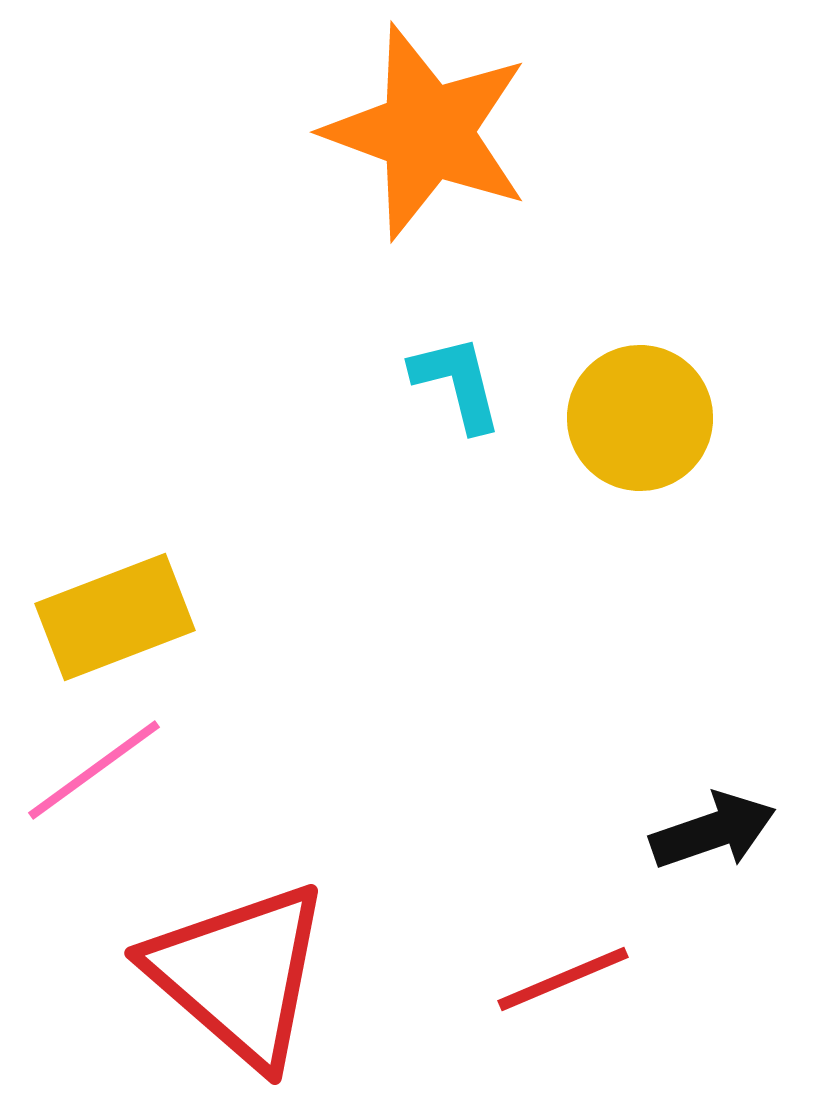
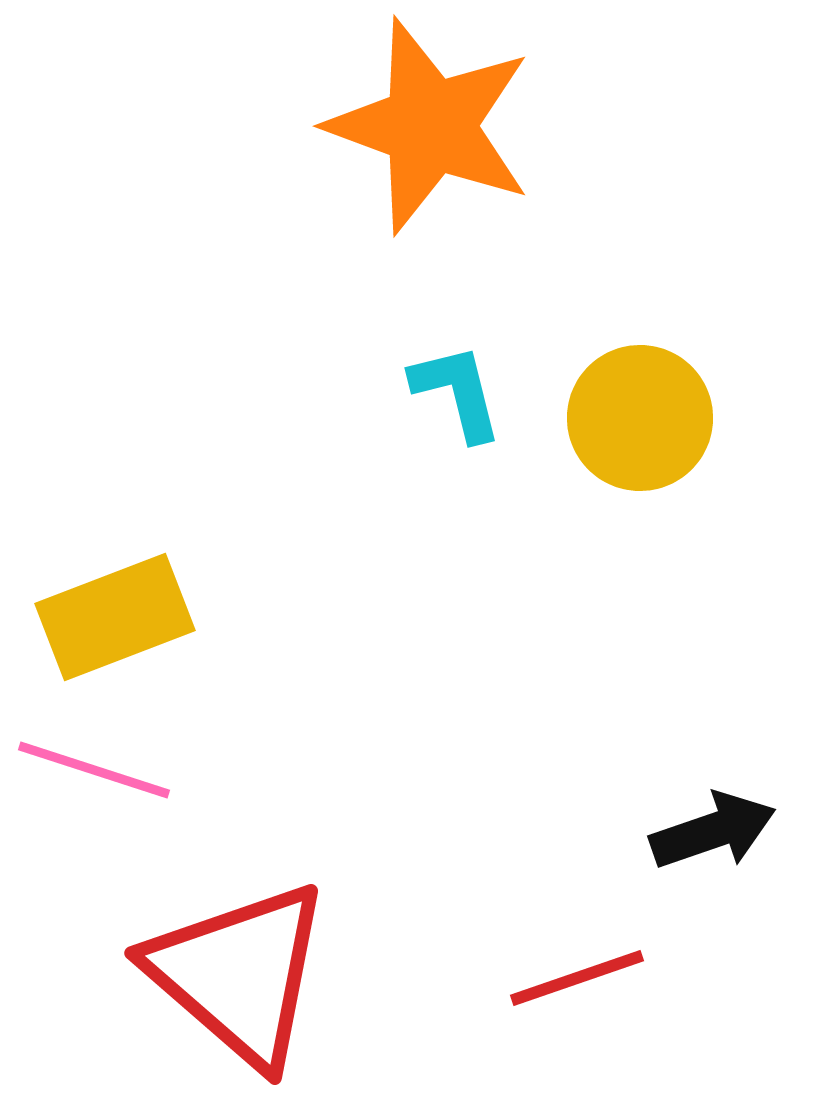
orange star: moved 3 px right, 6 px up
cyan L-shape: moved 9 px down
pink line: rotated 54 degrees clockwise
red line: moved 14 px right, 1 px up; rotated 4 degrees clockwise
